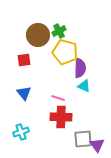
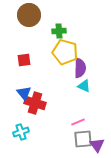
green cross: rotated 24 degrees clockwise
brown circle: moved 9 px left, 20 px up
pink line: moved 20 px right, 24 px down; rotated 40 degrees counterclockwise
red cross: moved 26 px left, 14 px up; rotated 15 degrees clockwise
